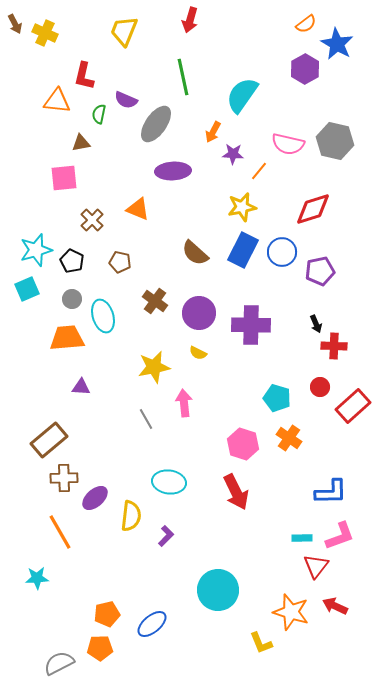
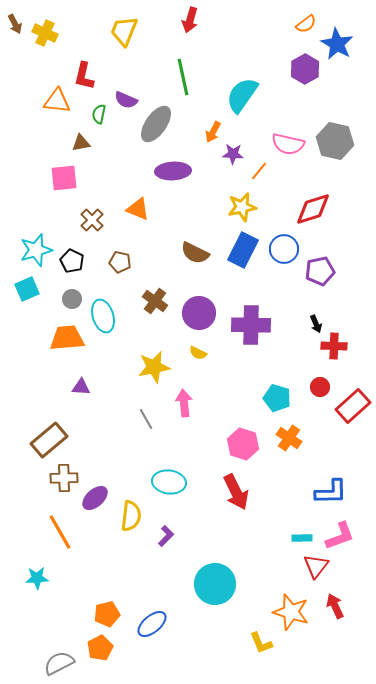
blue circle at (282, 252): moved 2 px right, 3 px up
brown semicircle at (195, 253): rotated 16 degrees counterclockwise
cyan circle at (218, 590): moved 3 px left, 6 px up
red arrow at (335, 606): rotated 40 degrees clockwise
orange pentagon at (100, 648): rotated 25 degrees counterclockwise
